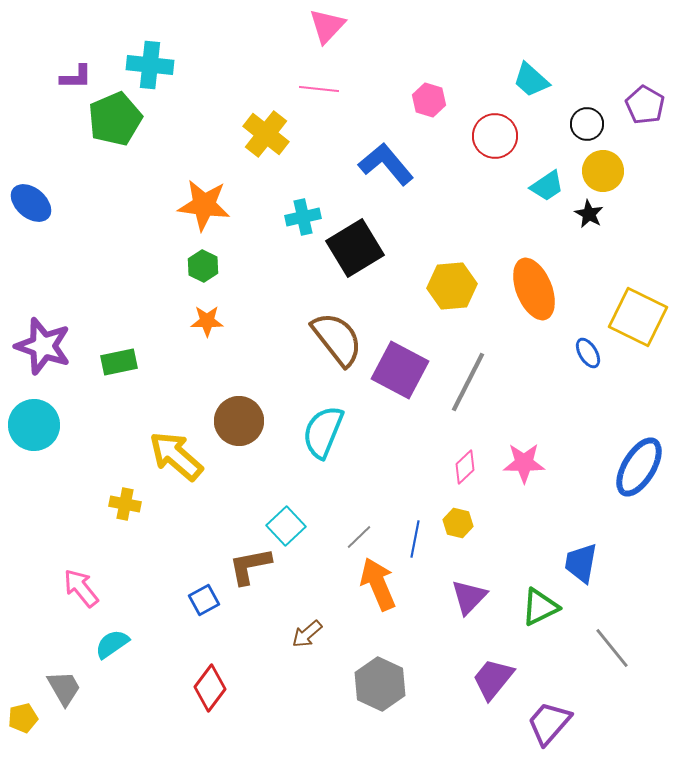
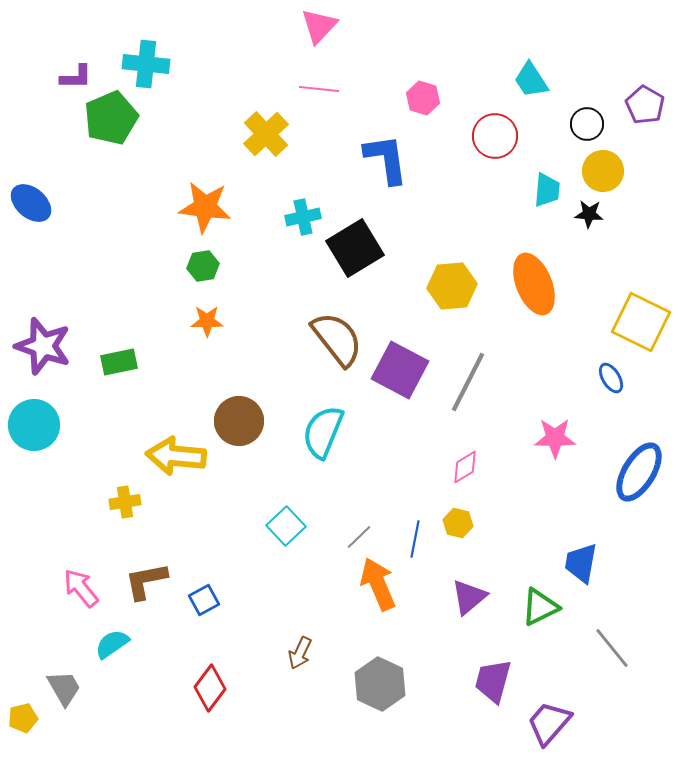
pink triangle at (327, 26): moved 8 px left
cyan cross at (150, 65): moved 4 px left, 1 px up
cyan trapezoid at (531, 80): rotated 15 degrees clockwise
pink hexagon at (429, 100): moved 6 px left, 2 px up
green pentagon at (115, 119): moved 4 px left, 1 px up
yellow cross at (266, 134): rotated 9 degrees clockwise
blue L-shape at (386, 164): moved 5 px up; rotated 32 degrees clockwise
cyan trapezoid at (547, 186): moved 4 px down; rotated 51 degrees counterclockwise
orange star at (204, 205): moved 1 px right, 2 px down
black star at (589, 214): rotated 24 degrees counterclockwise
green hexagon at (203, 266): rotated 24 degrees clockwise
orange ellipse at (534, 289): moved 5 px up
yellow square at (638, 317): moved 3 px right, 5 px down
blue ellipse at (588, 353): moved 23 px right, 25 px down
yellow arrow at (176, 456): rotated 36 degrees counterclockwise
pink star at (524, 463): moved 31 px right, 25 px up
pink diamond at (465, 467): rotated 12 degrees clockwise
blue ellipse at (639, 467): moved 5 px down
yellow cross at (125, 504): moved 2 px up; rotated 20 degrees counterclockwise
brown L-shape at (250, 566): moved 104 px left, 15 px down
purple triangle at (469, 597): rotated 6 degrees clockwise
brown arrow at (307, 634): moved 7 px left, 19 px down; rotated 24 degrees counterclockwise
purple trapezoid at (493, 679): moved 2 px down; rotated 24 degrees counterclockwise
